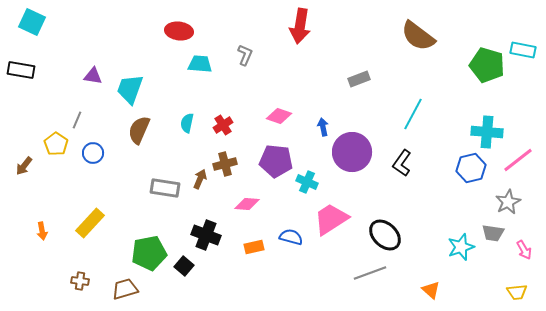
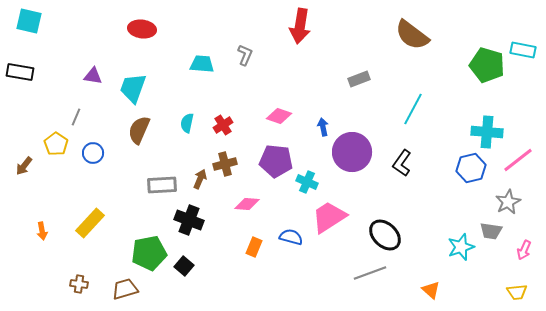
cyan square at (32, 22): moved 3 px left, 1 px up; rotated 12 degrees counterclockwise
red ellipse at (179, 31): moved 37 px left, 2 px up
brown semicircle at (418, 36): moved 6 px left, 1 px up
cyan trapezoid at (200, 64): moved 2 px right
black rectangle at (21, 70): moved 1 px left, 2 px down
cyan trapezoid at (130, 89): moved 3 px right, 1 px up
cyan line at (413, 114): moved 5 px up
gray line at (77, 120): moved 1 px left, 3 px up
gray rectangle at (165, 188): moved 3 px left, 3 px up; rotated 12 degrees counterclockwise
pink trapezoid at (331, 219): moved 2 px left, 2 px up
gray trapezoid at (493, 233): moved 2 px left, 2 px up
black cross at (206, 235): moved 17 px left, 15 px up
orange rectangle at (254, 247): rotated 54 degrees counterclockwise
pink arrow at (524, 250): rotated 54 degrees clockwise
brown cross at (80, 281): moved 1 px left, 3 px down
